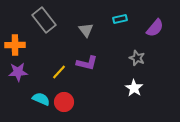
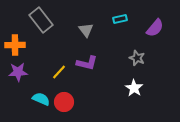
gray rectangle: moved 3 px left
